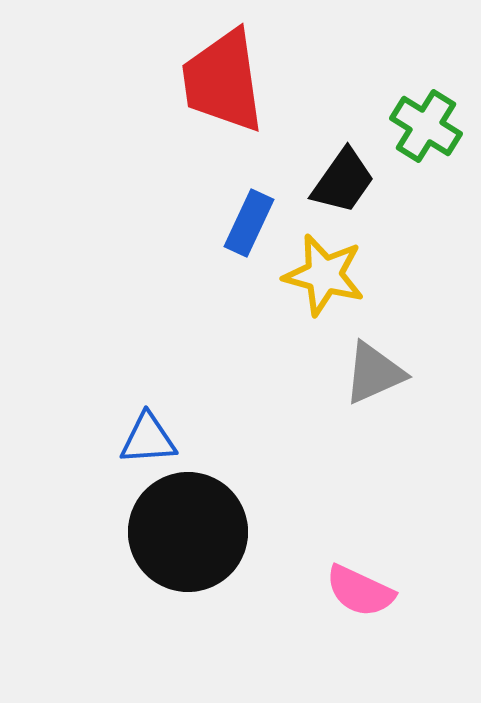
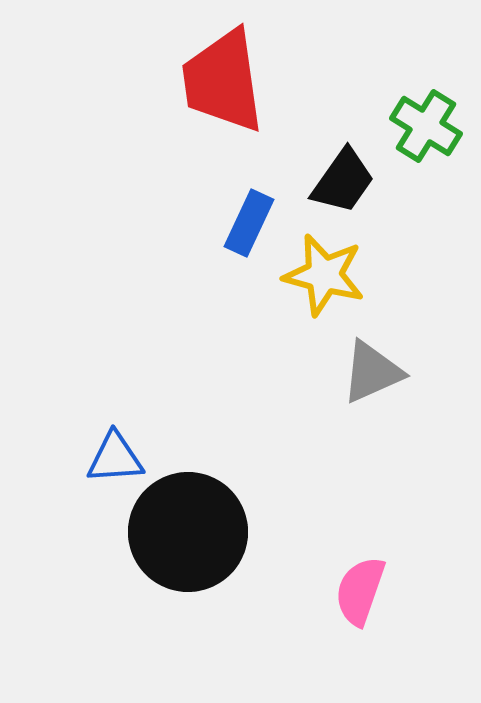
gray triangle: moved 2 px left, 1 px up
blue triangle: moved 33 px left, 19 px down
pink semicircle: rotated 84 degrees clockwise
